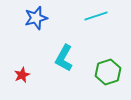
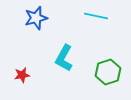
cyan line: rotated 30 degrees clockwise
red star: rotated 14 degrees clockwise
